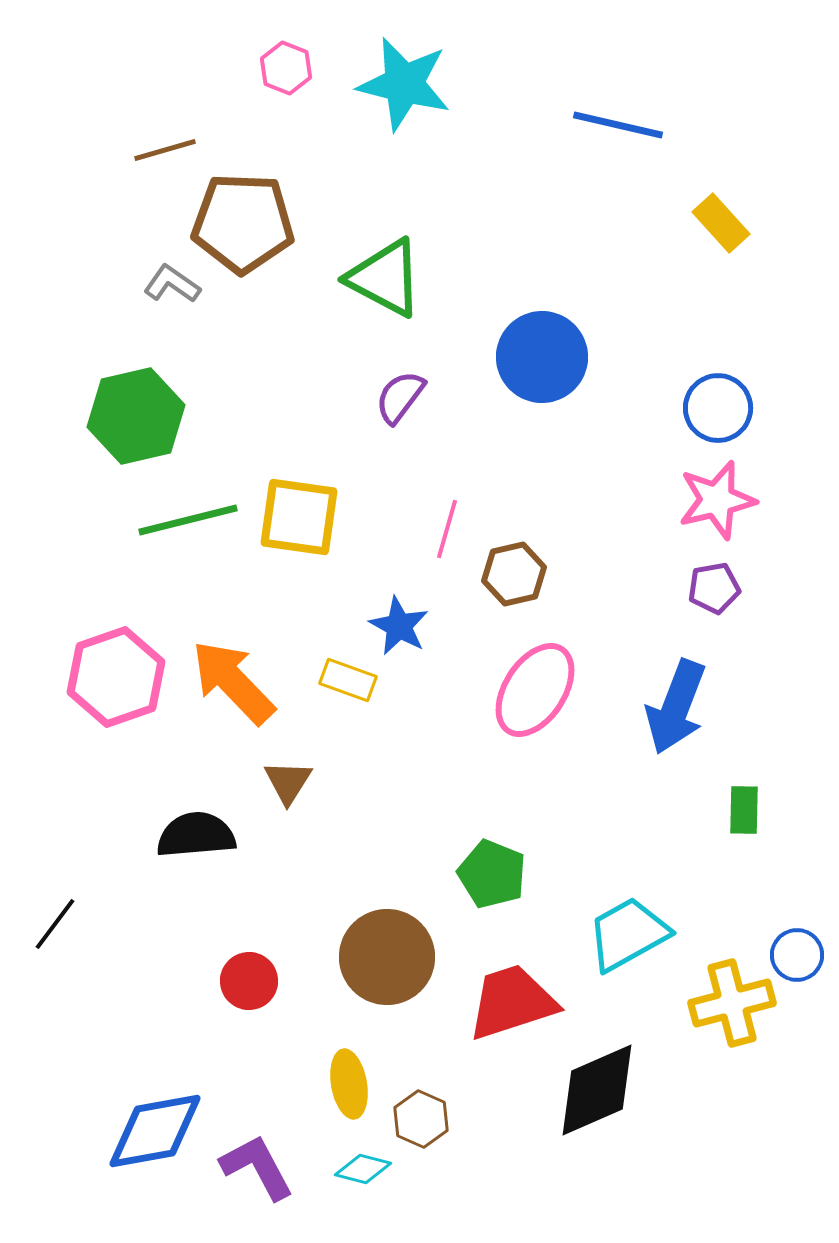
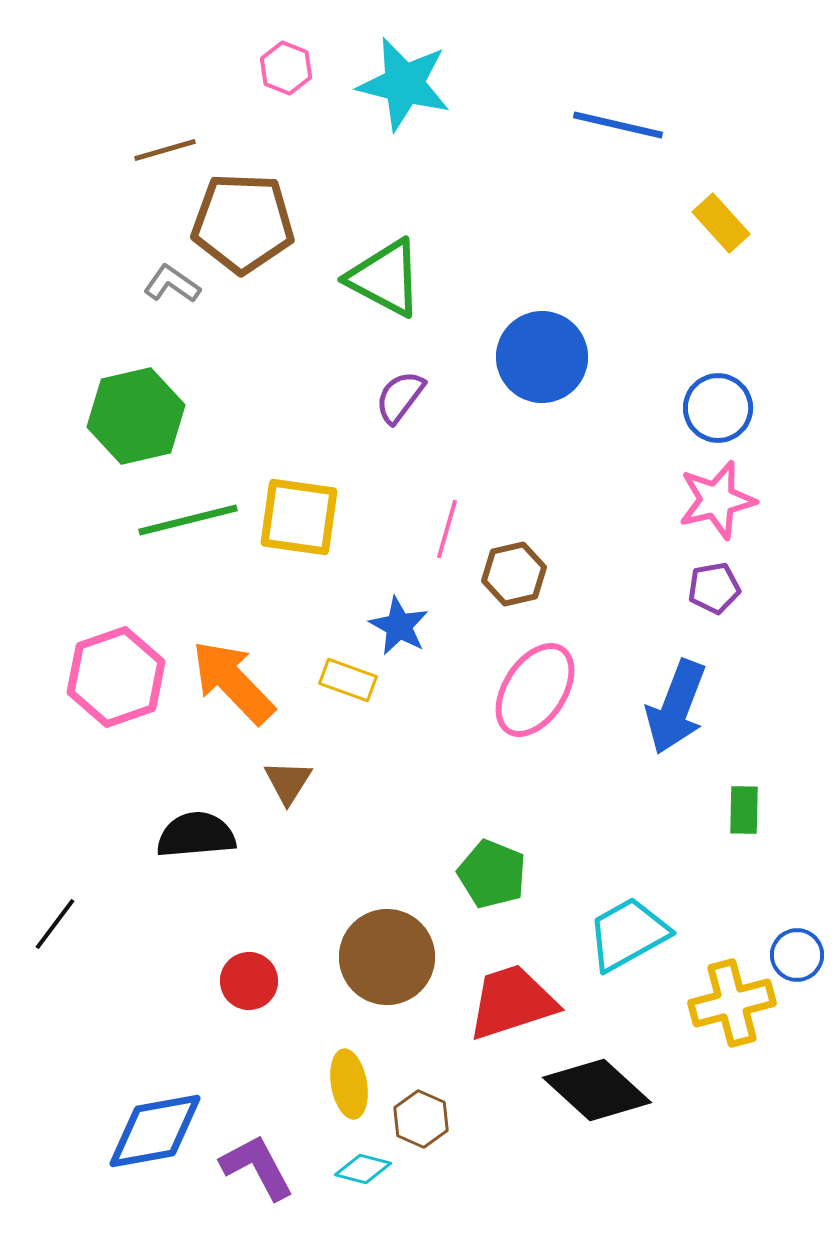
black diamond at (597, 1090): rotated 66 degrees clockwise
